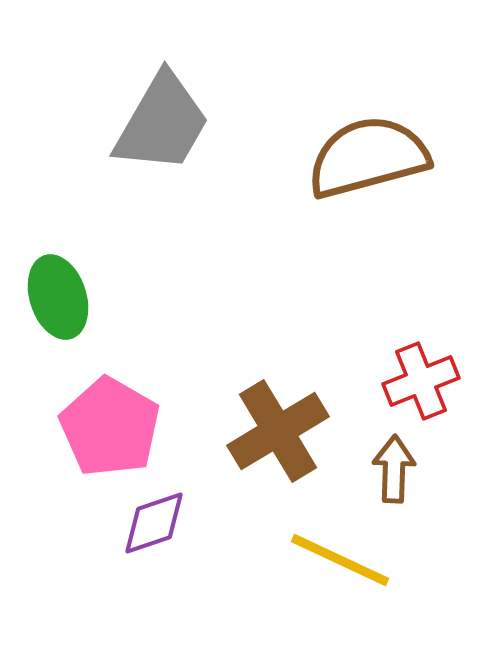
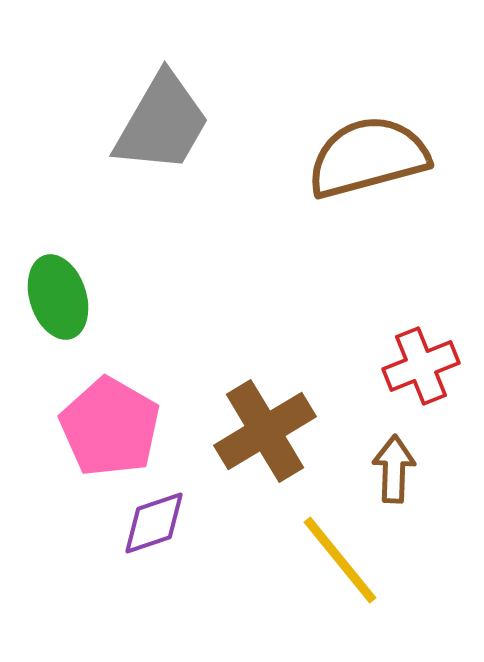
red cross: moved 15 px up
brown cross: moved 13 px left
yellow line: rotated 26 degrees clockwise
